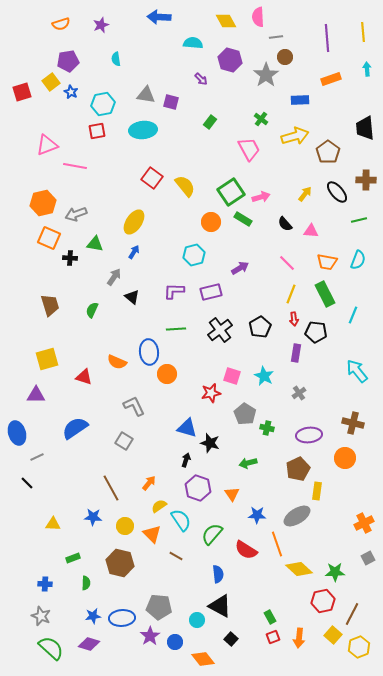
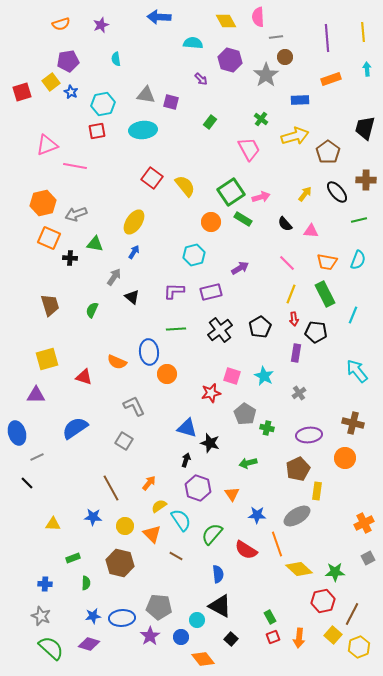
black trapezoid at (365, 128): rotated 20 degrees clockwise
blue circle at (175, 642): moved 6 px right, 5 px up
